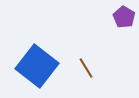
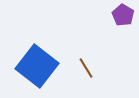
purple pentagon: moved 1 px left, 2 px up
